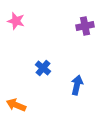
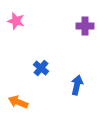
purple cross: rotated 12 degrees clockwise
blue cross: moved 2 px left
orange arrow: moved 2 px right, 3 px up
